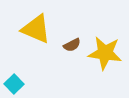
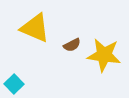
yellow triangle: moved 1 px left, 1 px up
yellow star: moved 1 px left, 2 px down
